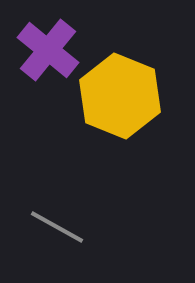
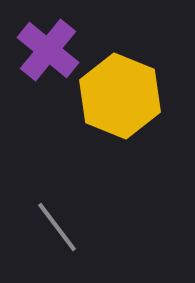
gray line: rotated 24 degrees clockwise
